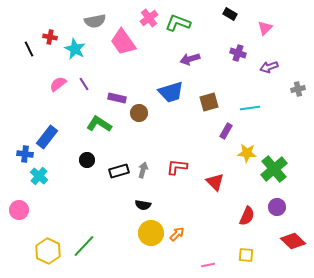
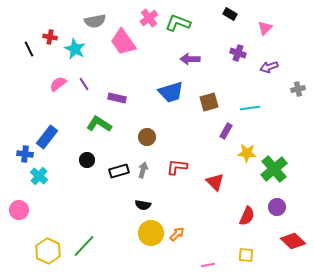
purple arrow at (190, 59): rotated 18 degrees clockwise
brown circle at (139, 113): moved 8 px right, 24 px down
